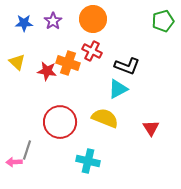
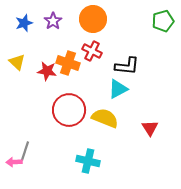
blue star: rotated 18 degrees counterclockwise
black L-shape: rotated 15 degrees counterclockwise
red circle: moved 9 px right, 12 px up
red triangle: moved 1 px left
gray line: moved 2 px left, 1 px down
